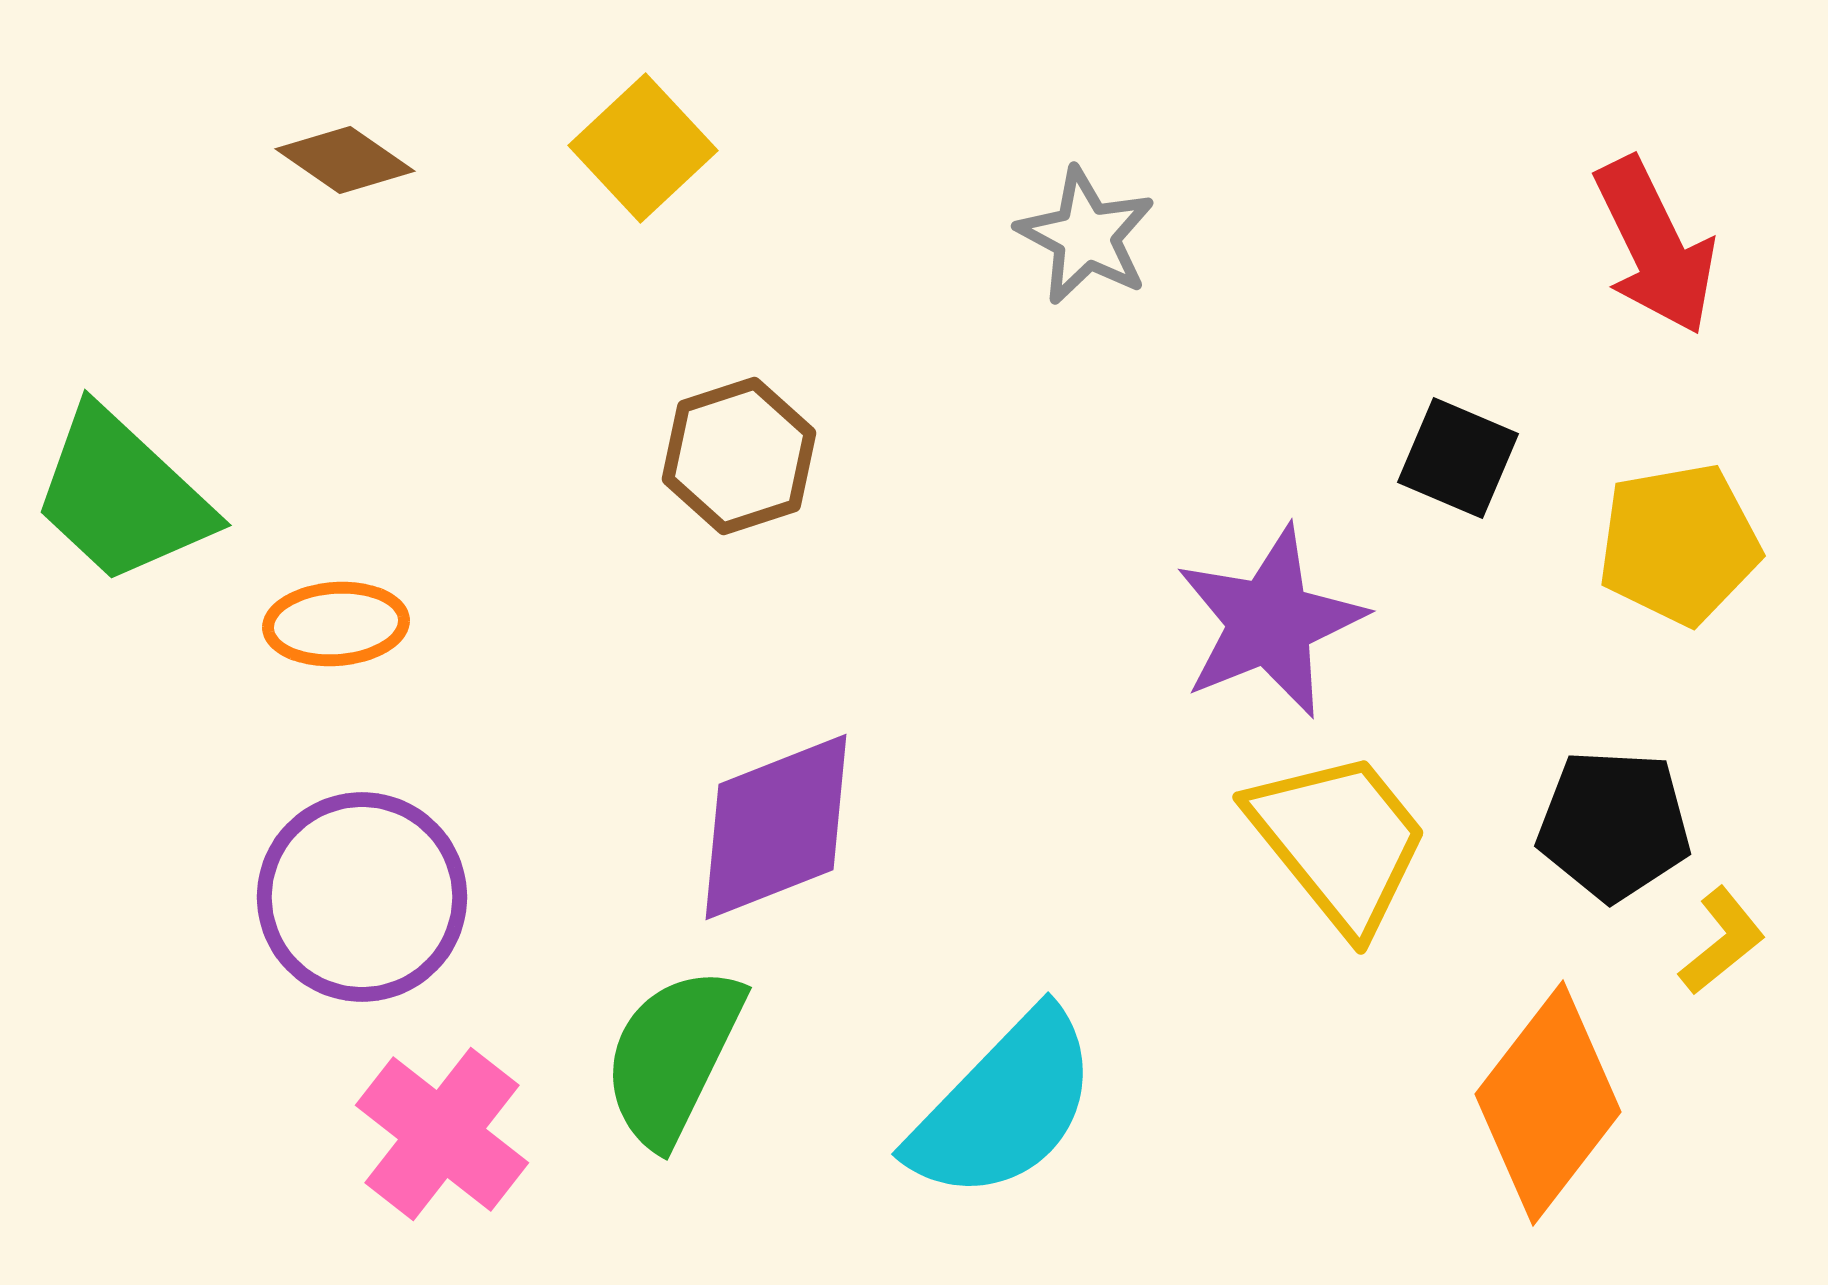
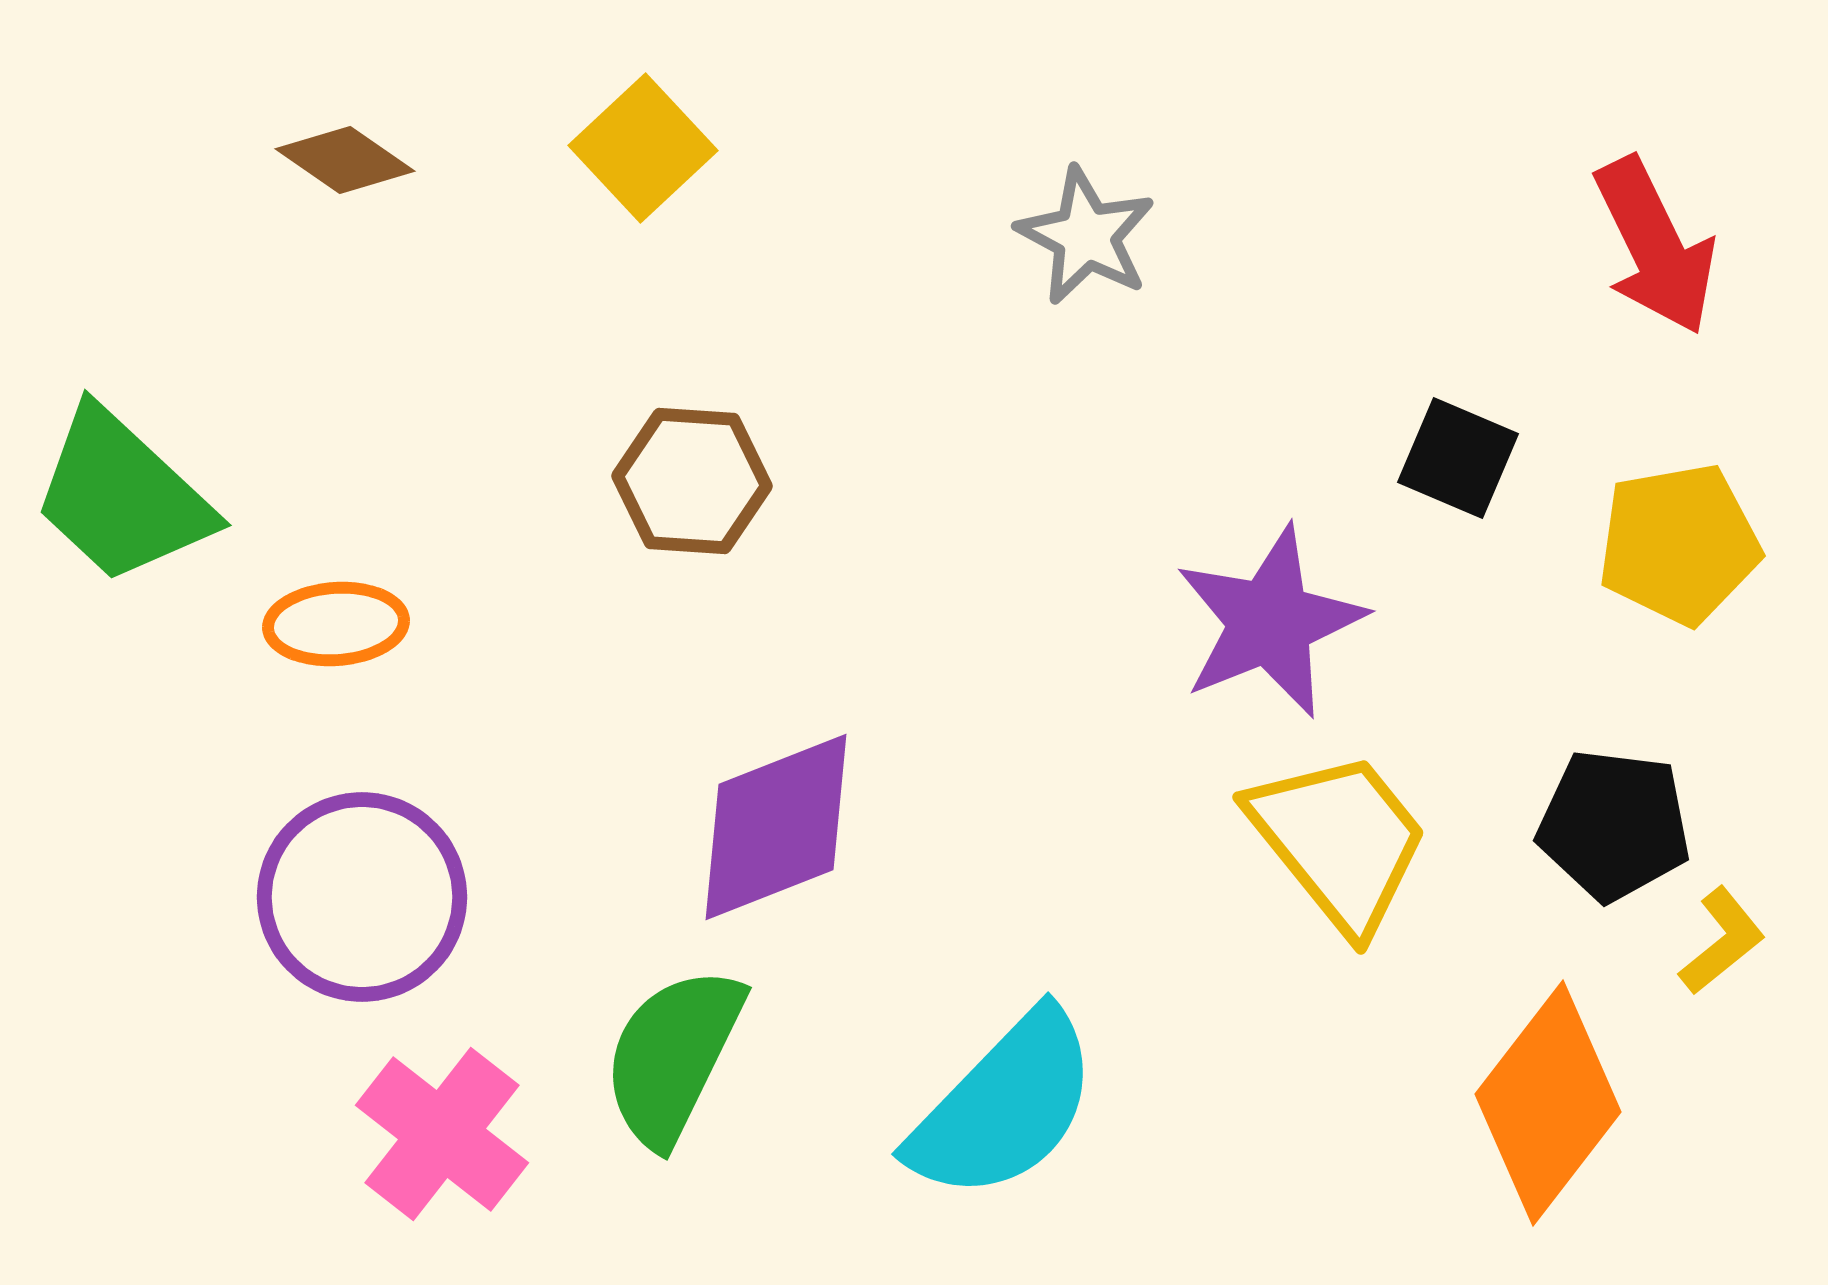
brown hexagon: moved 47 px left, 25 px down; rotated 22 degrees clockwise
black pentagon: rotated 4 degrees clockwise
